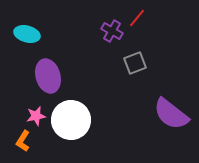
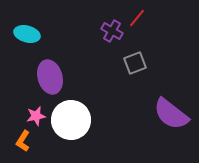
purple ellipse: moved 2 px right, 1 px down
